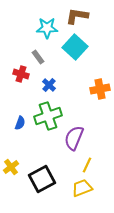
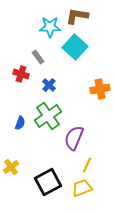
cyan star: moved 3 px right, 1 px up
green cross: rotated 16 degrees counterclockwise
black square: moved 6 px right, 3 px down
